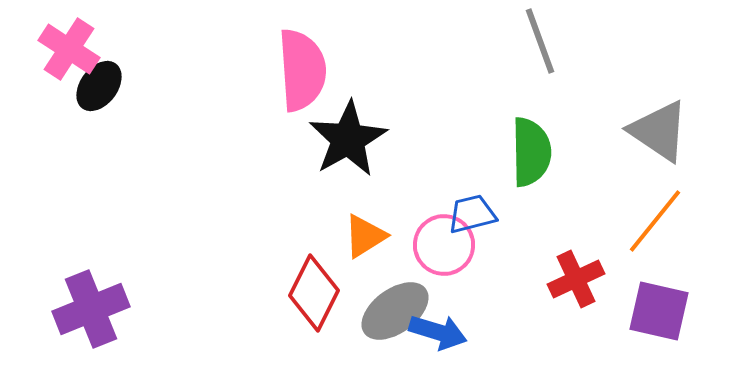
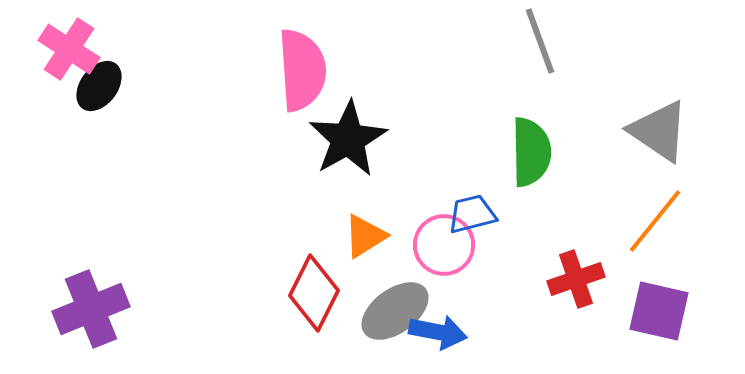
red cross: rotated 6 degrees clockwise
blue arrow: rotated 6 degrees counterclockwise
